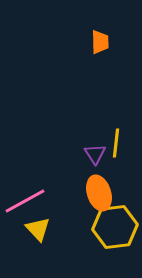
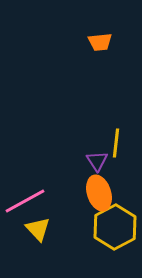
orange trapezoid: rotated 85 degrees clockwise
purple triangle: moved 2 px right, 7 px down
yellow hexagon: rotated 21 degrees counterclockwise
